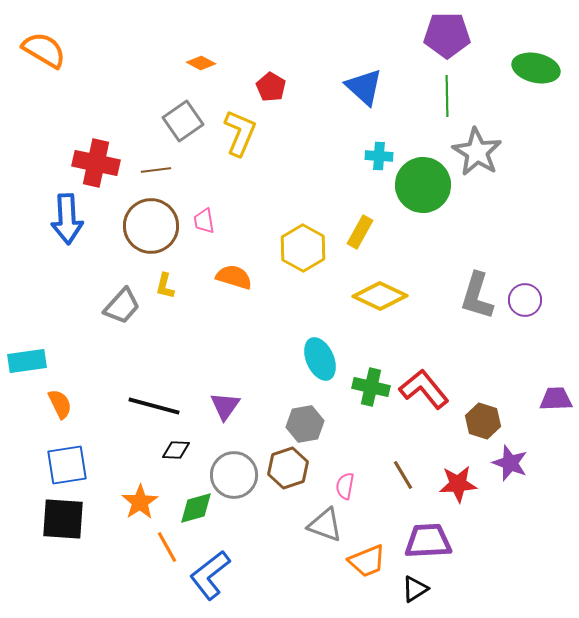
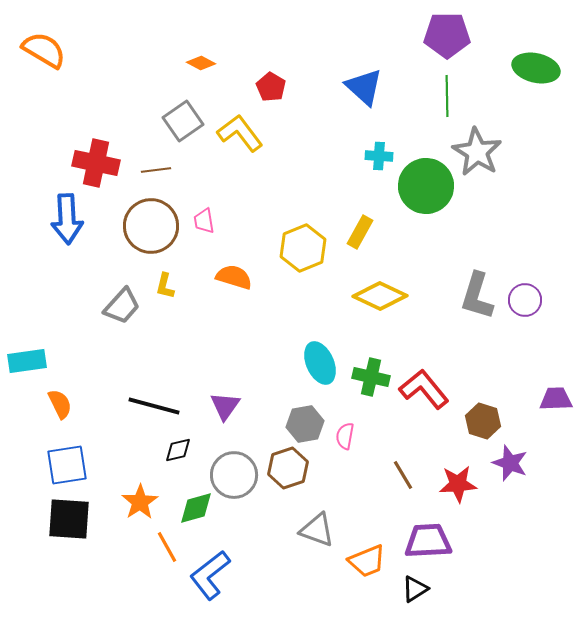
yellow L-shape at (240, 133): rotated 60 degrees counterclockwise
green circle at (423, 185): moved 3 px right, 1 px down
yellow hexagon at (303, 248): rotated 9 degrees clockwise
cyan ellipse at (320, 359): moved 4 px down
green cross at (371, 387): moved 10 px up
black diamond at (176, 450): moved 2 px right; rotated 16 degrees counterclockwise
pink semicircle at (345, 486): moved 50 px up
black square at (63, 519): moved 6 px right
gray triangle at (325, 525): moved 8 px left, 5 px down
